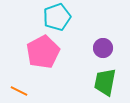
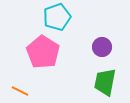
purple circle: moved 1 px left, 1 px up
pink pentagon: rotated 12 degrees counterclockwise
orange line: moved 1 px right
